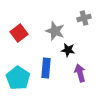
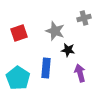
red square: rotated 18 degrees clockwise
